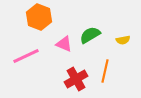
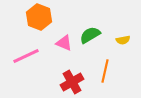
pink triangle: moved 1 px up
red cross: moved 4 px left, 3 px down
